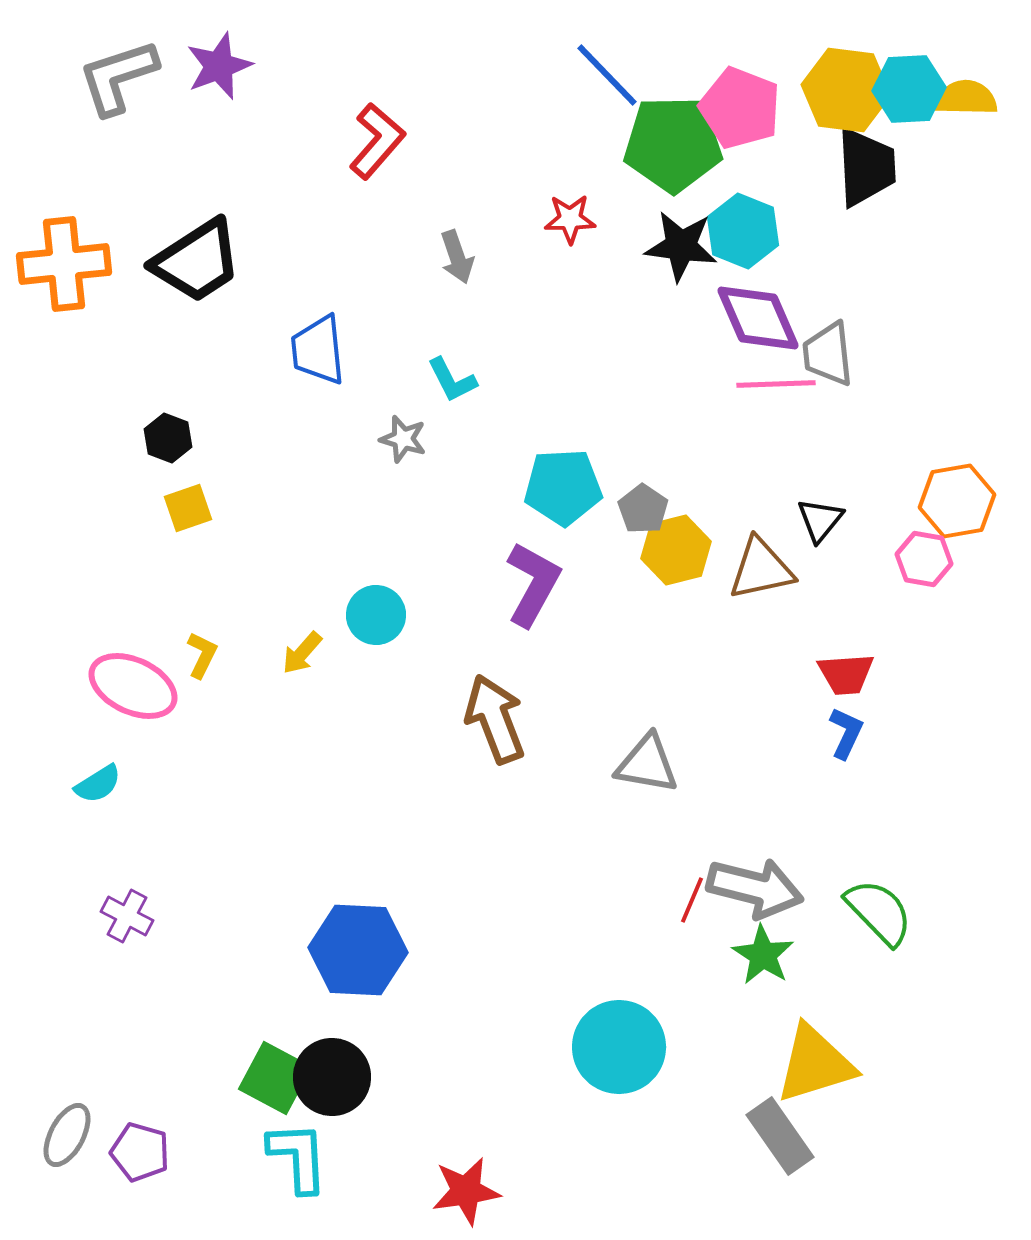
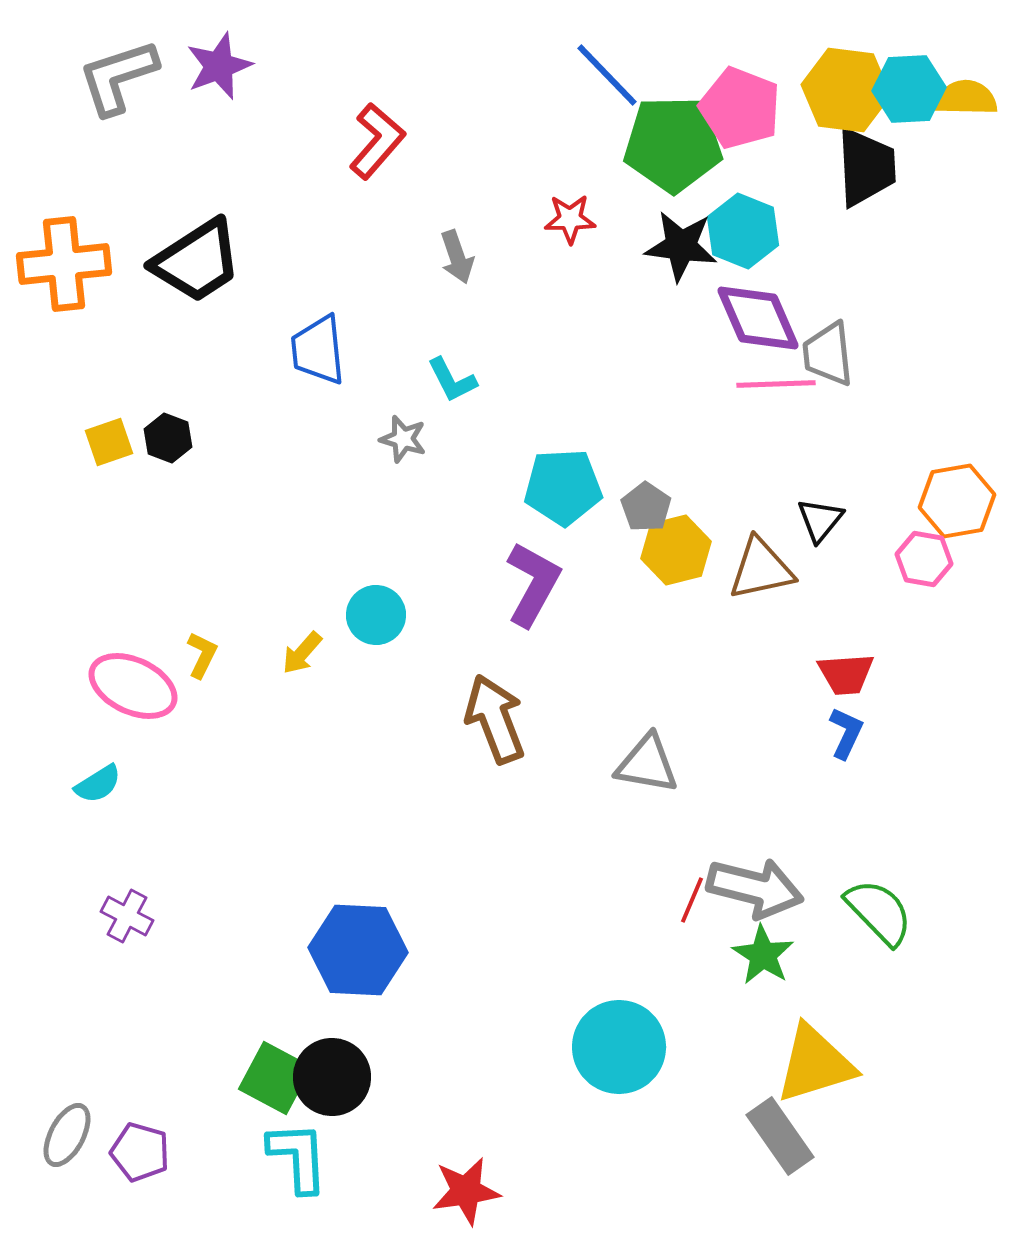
yellow square at (188, 508): moved 79 px left, 66 px up
gray pentagon at (643, 509): moved 3 px right, 2 px up
